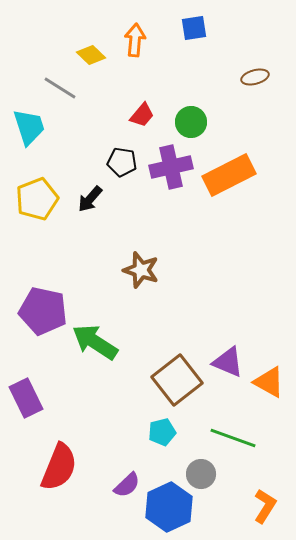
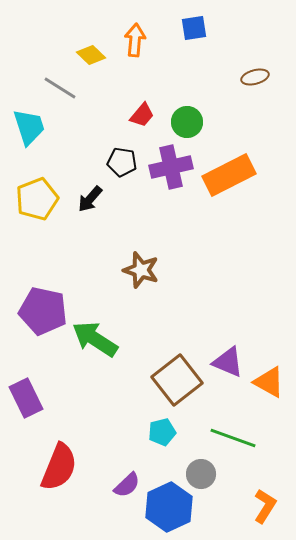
green circle: moved 4 px left
green arrow: moved 3 px up
